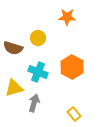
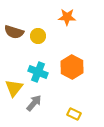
yellow circle: moved 2 px up
brown semicircle: moved 1 px right, 16 px up
yellow triangle: rotated 36 degrees counterclockwise
gray arrow: rotated 24 degrees clockwise
yellow rectangle: rotated 24 degrees counterclockwise
